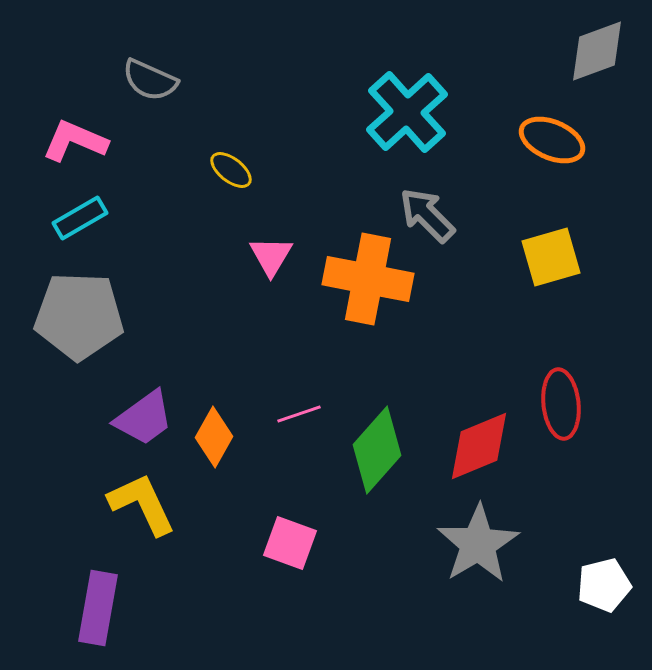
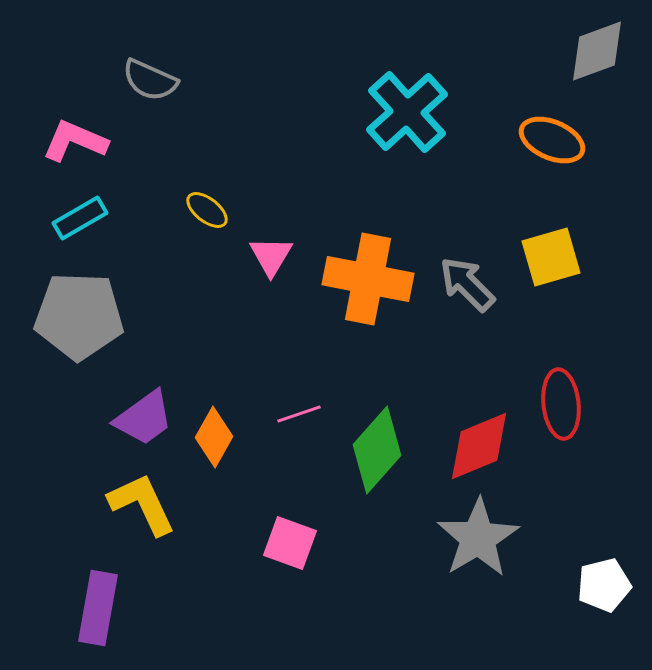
yellow ellipse: moved 24 px left, 40 px down
gray arrow: moved 40 px right, 69 px down
gray star: moved 6 px up
